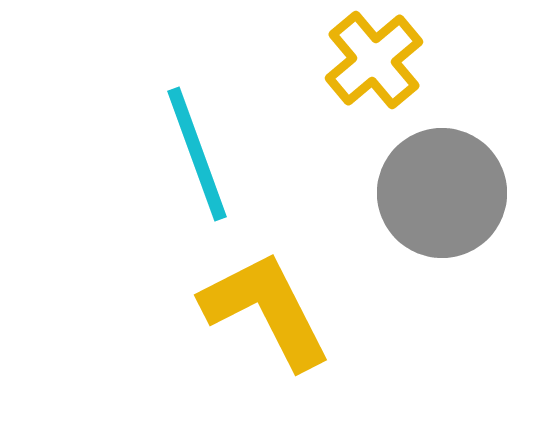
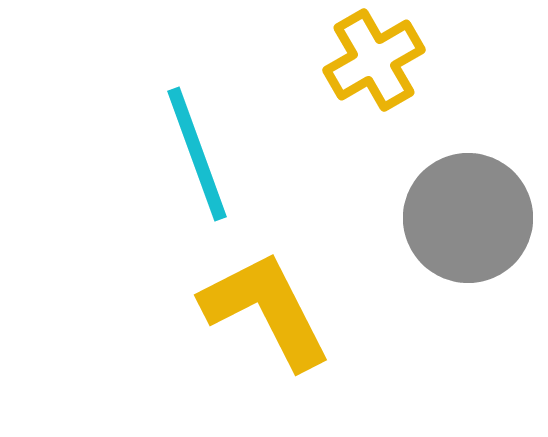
yellow cross: rotated 10 degrees clockwise
gray circle: moved 26 px right, 25 px down
